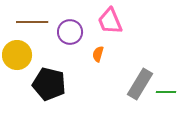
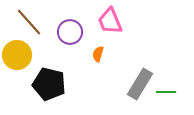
brown line: moved 3 px left; rotated 48 degrees clockwise
